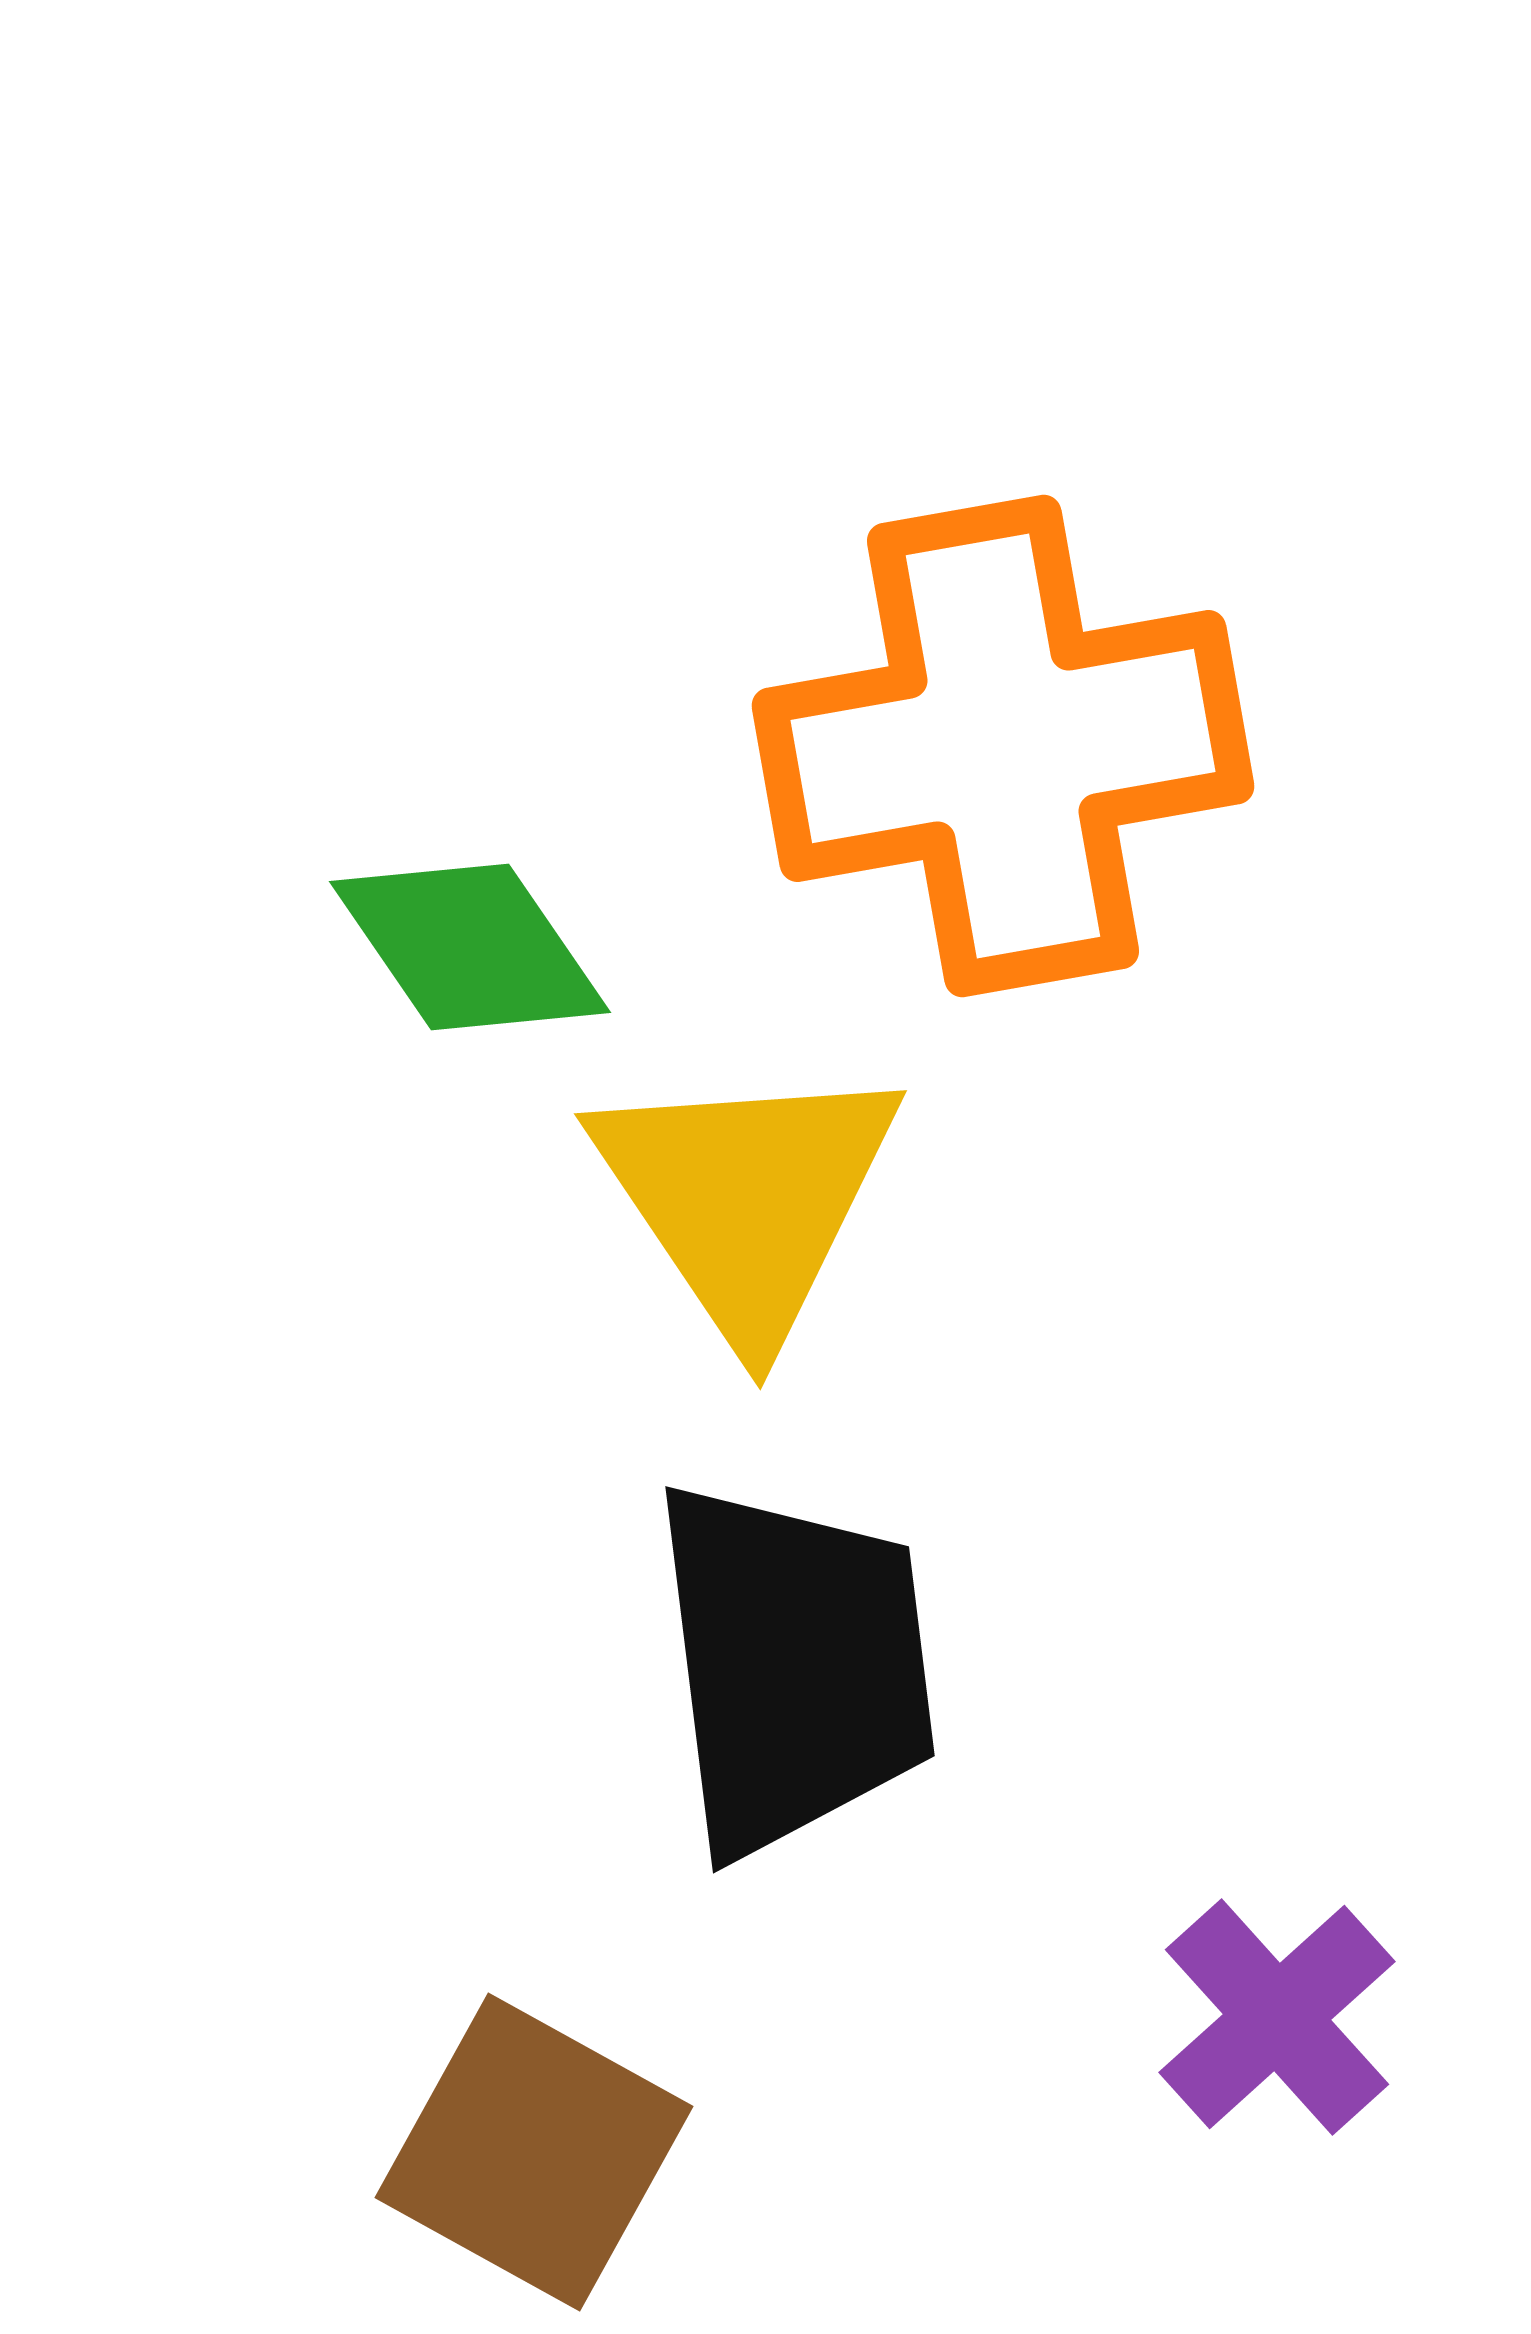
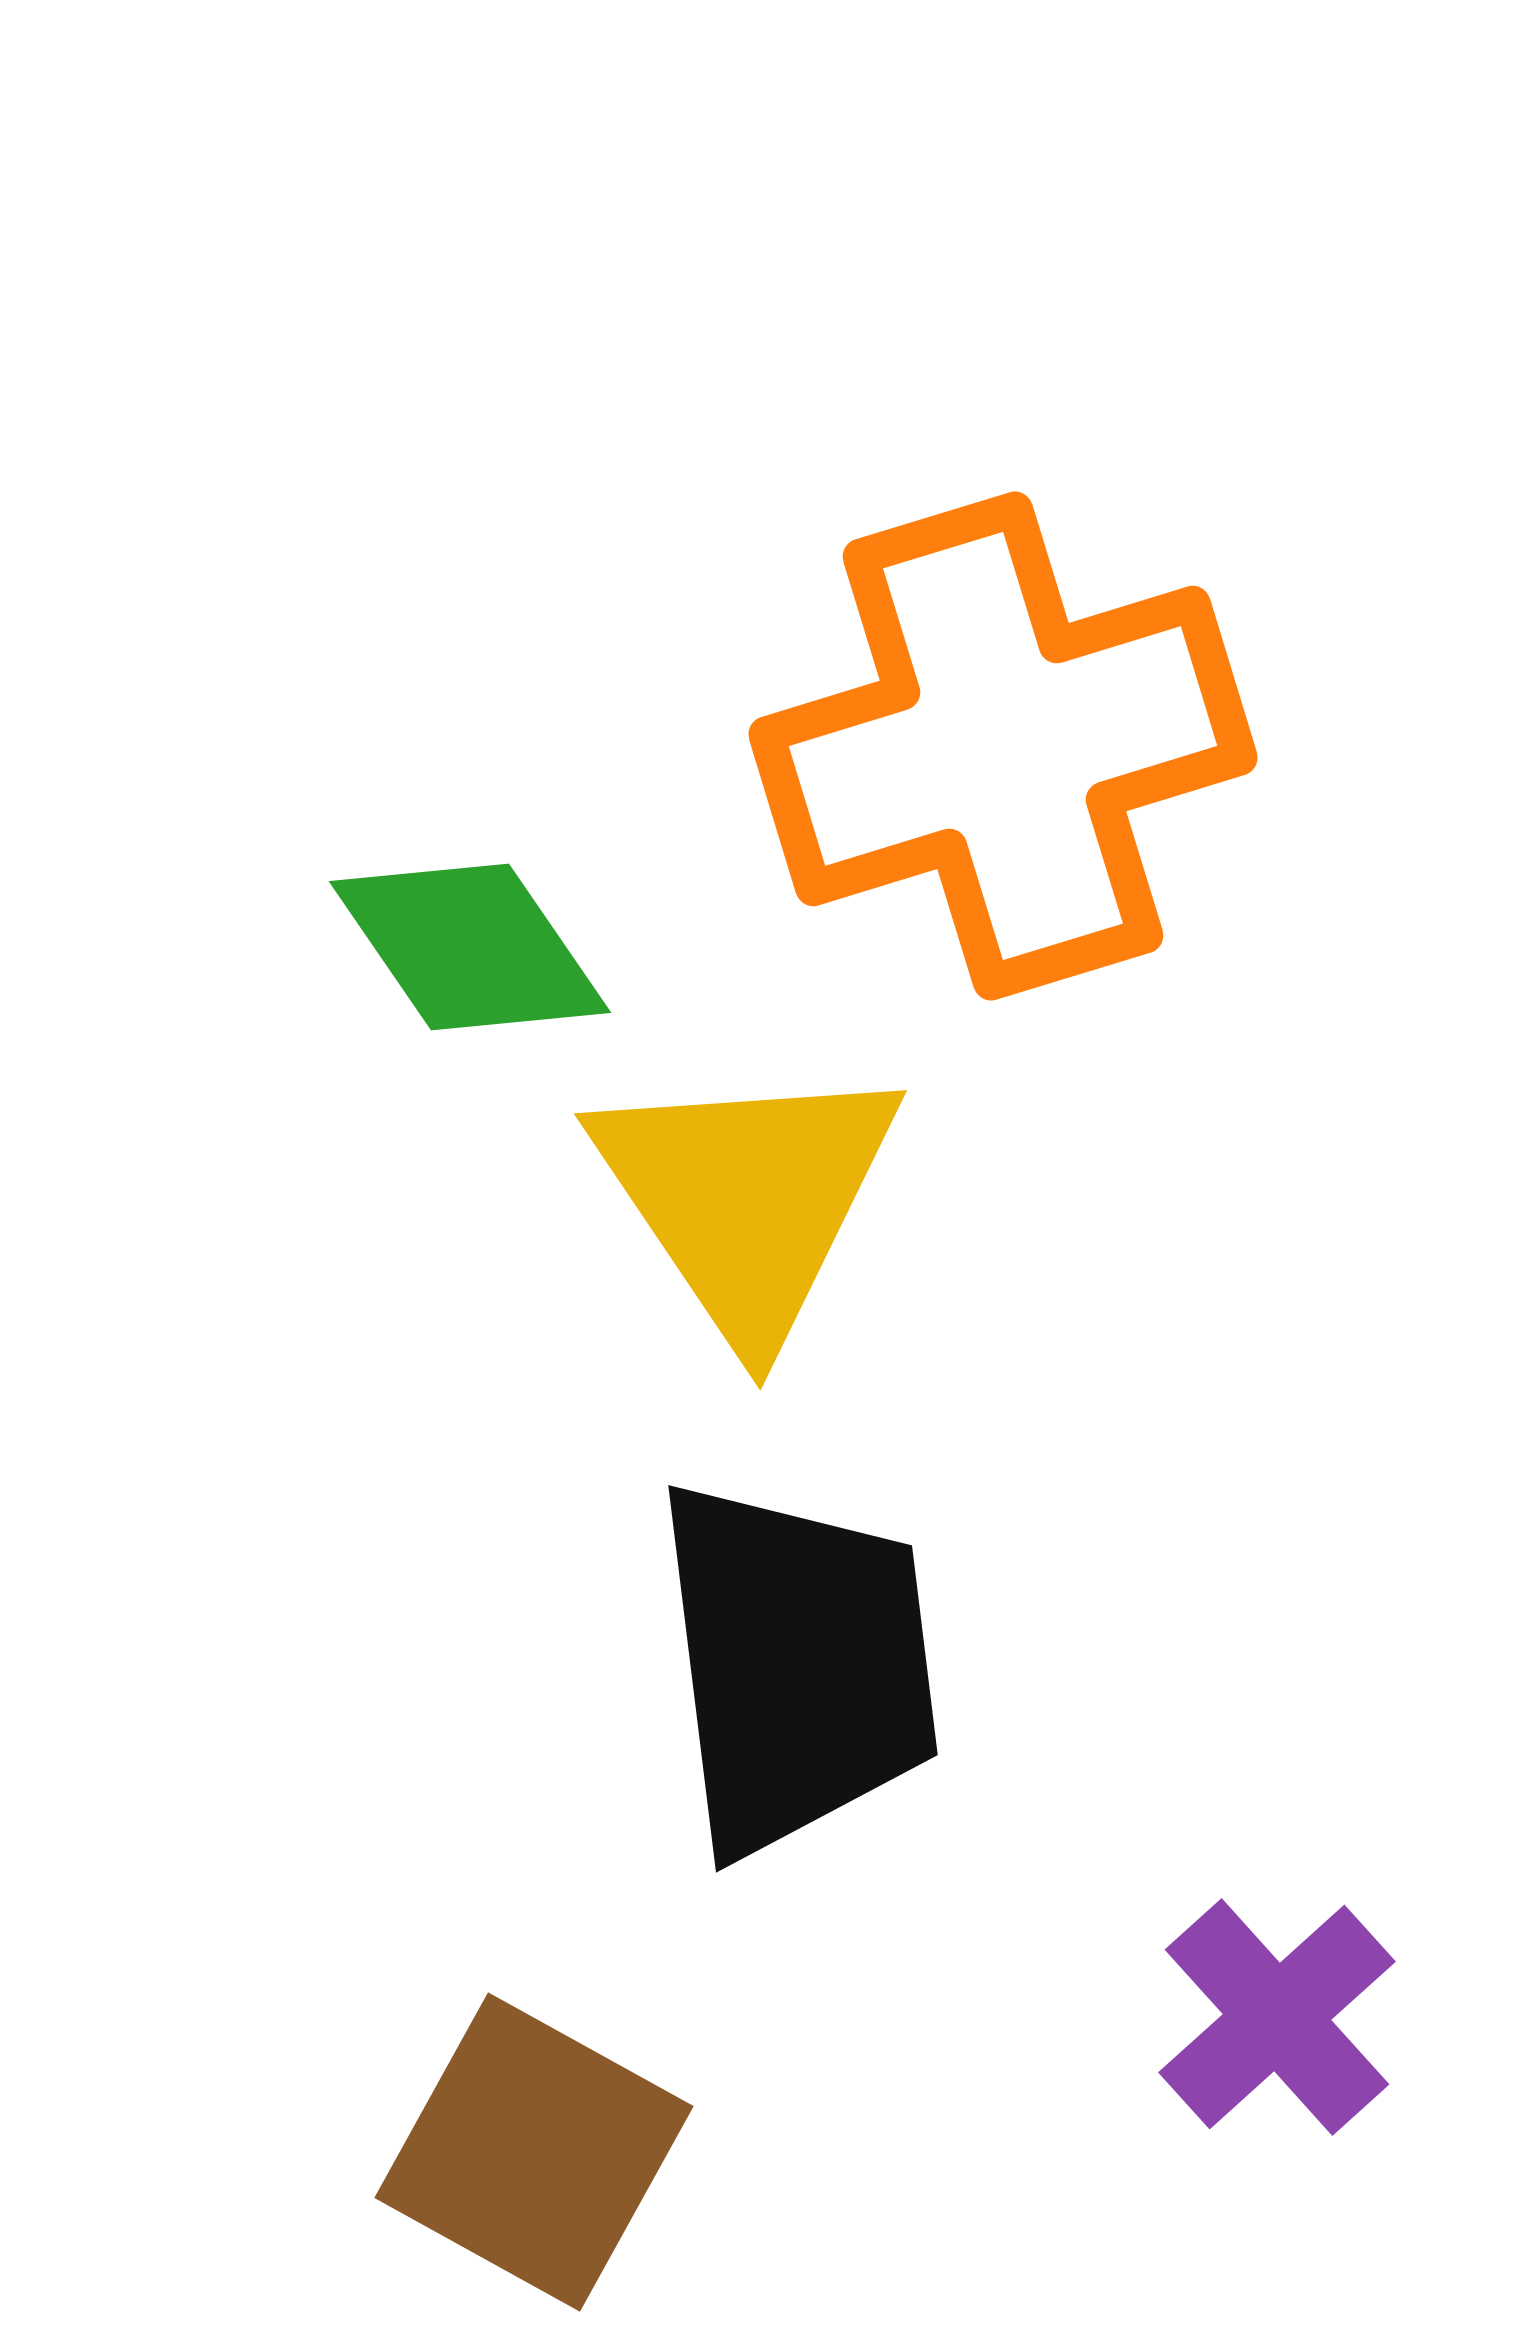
orange cross: rotated 7 degrees counterclockwise
black trapezoid: moved 3 px right, 1 px up
